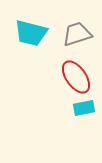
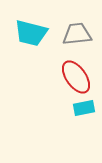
gray trapezoid: rotated 12 degrees clockwise
